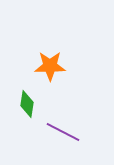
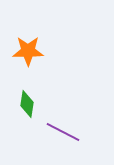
orange star: moved 22 px left, 15 px up
